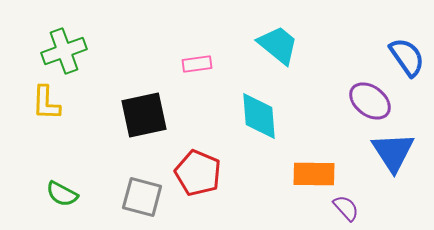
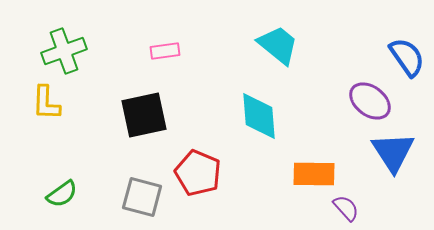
pink rectangle: moved 32 px left, 13 px up
green semicircle: rotated 64 degrees counterclockwise
